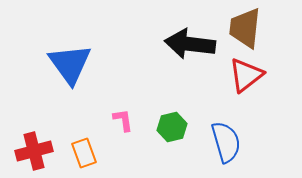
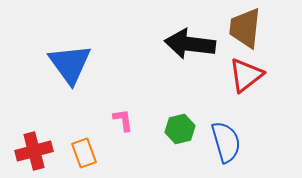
green hexagon: moved 8 px right, 2 px down
